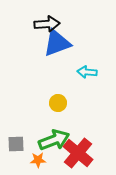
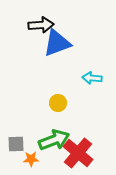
black arrow: moved 6 px left, 1 px down
cyan arrow: moved 5 px right, 6 px down
orange star: moved 7 px left, 1 px up
